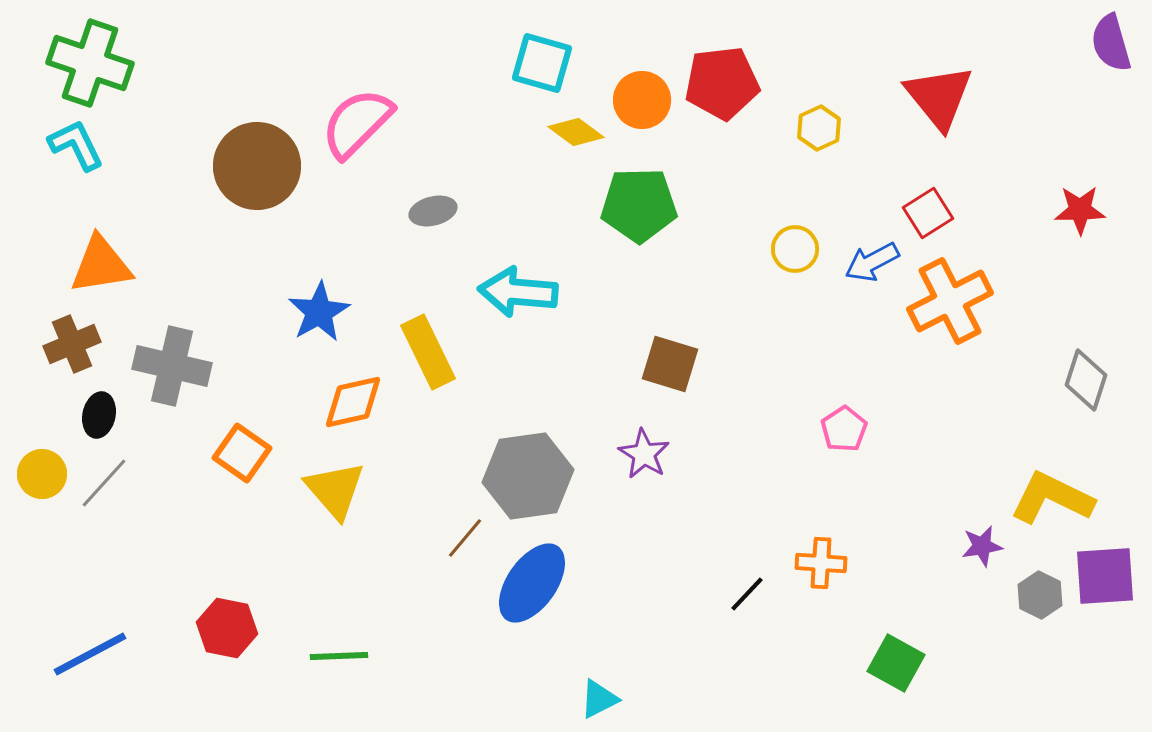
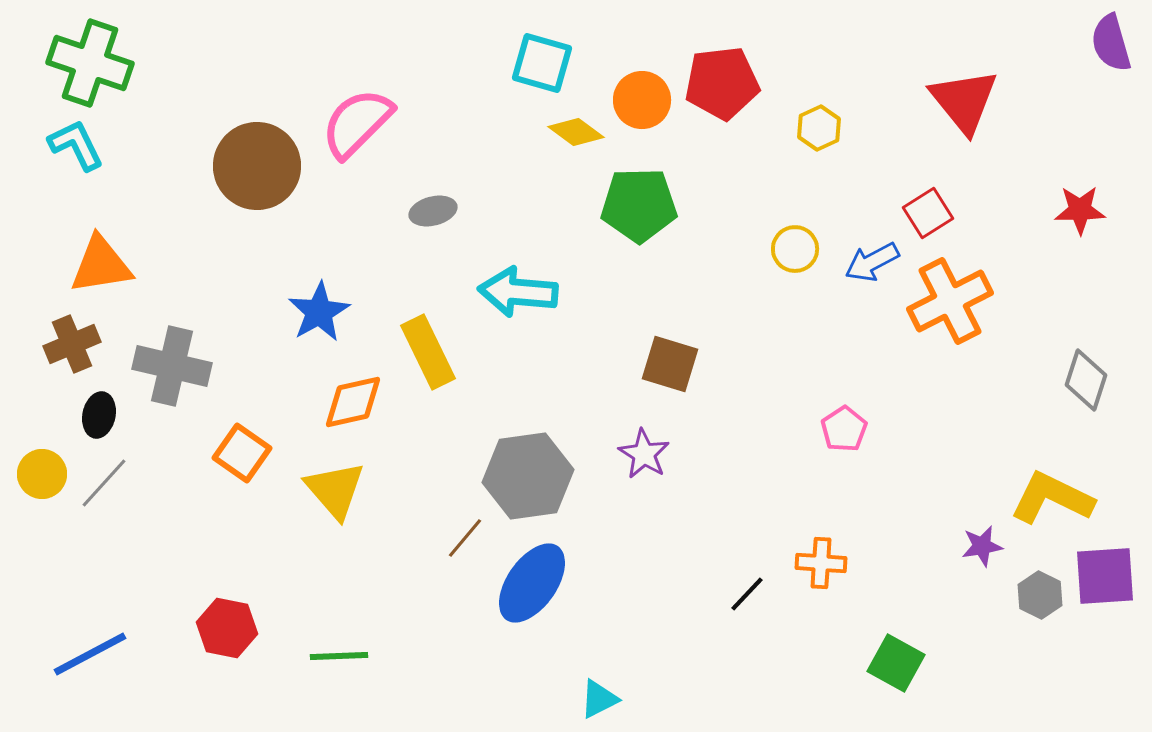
red triangle at (939, 97): moved 25 px right, 4 px down
